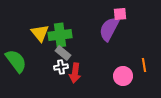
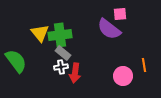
purple semicircle: rotated 80 degrees counterclockwise
